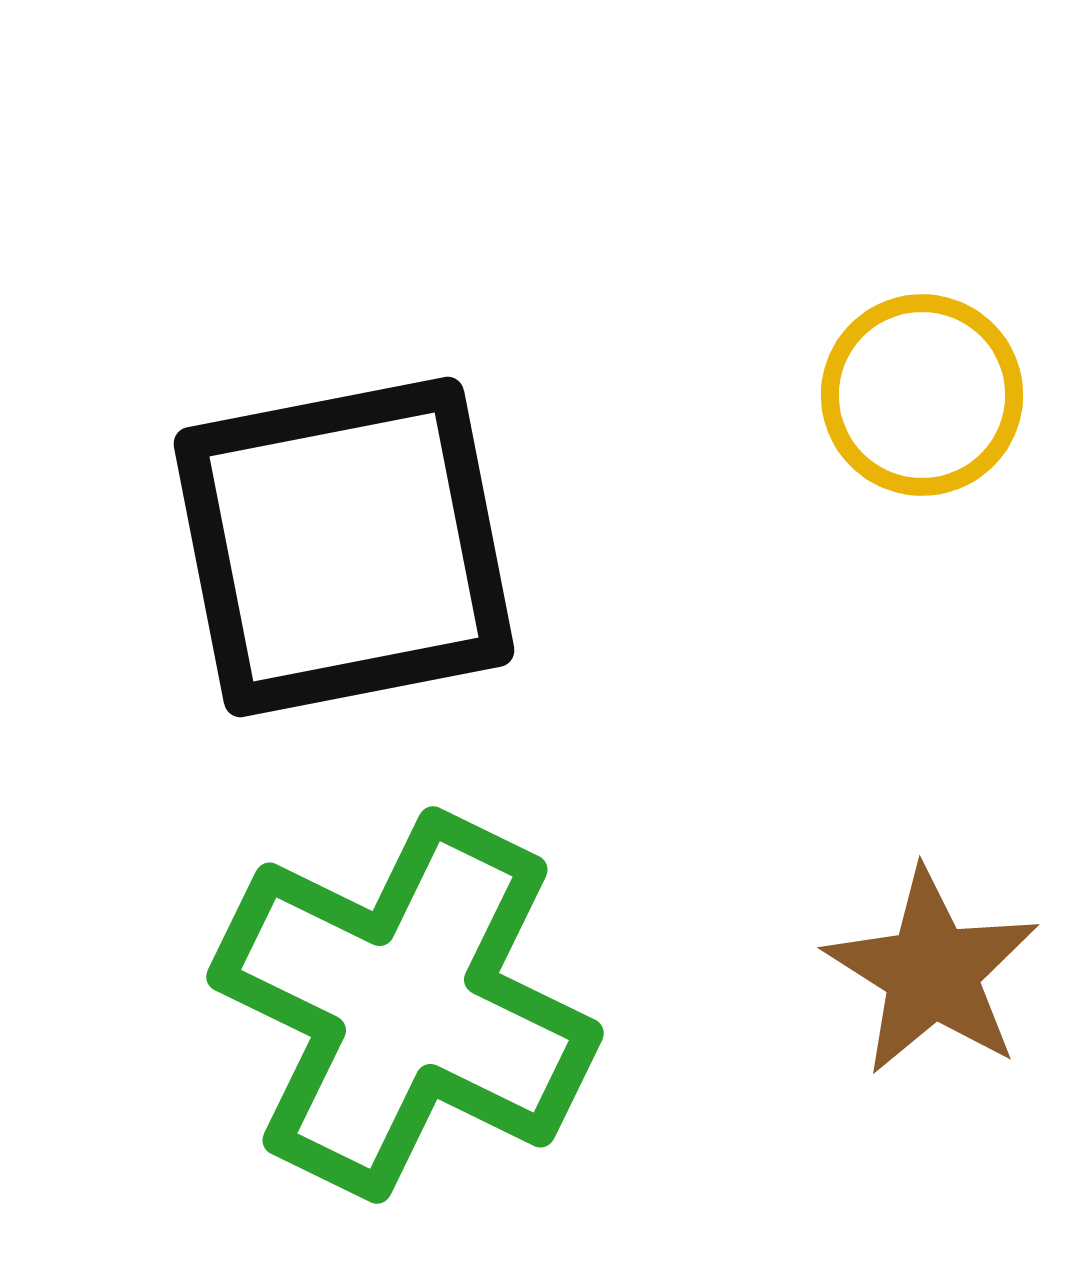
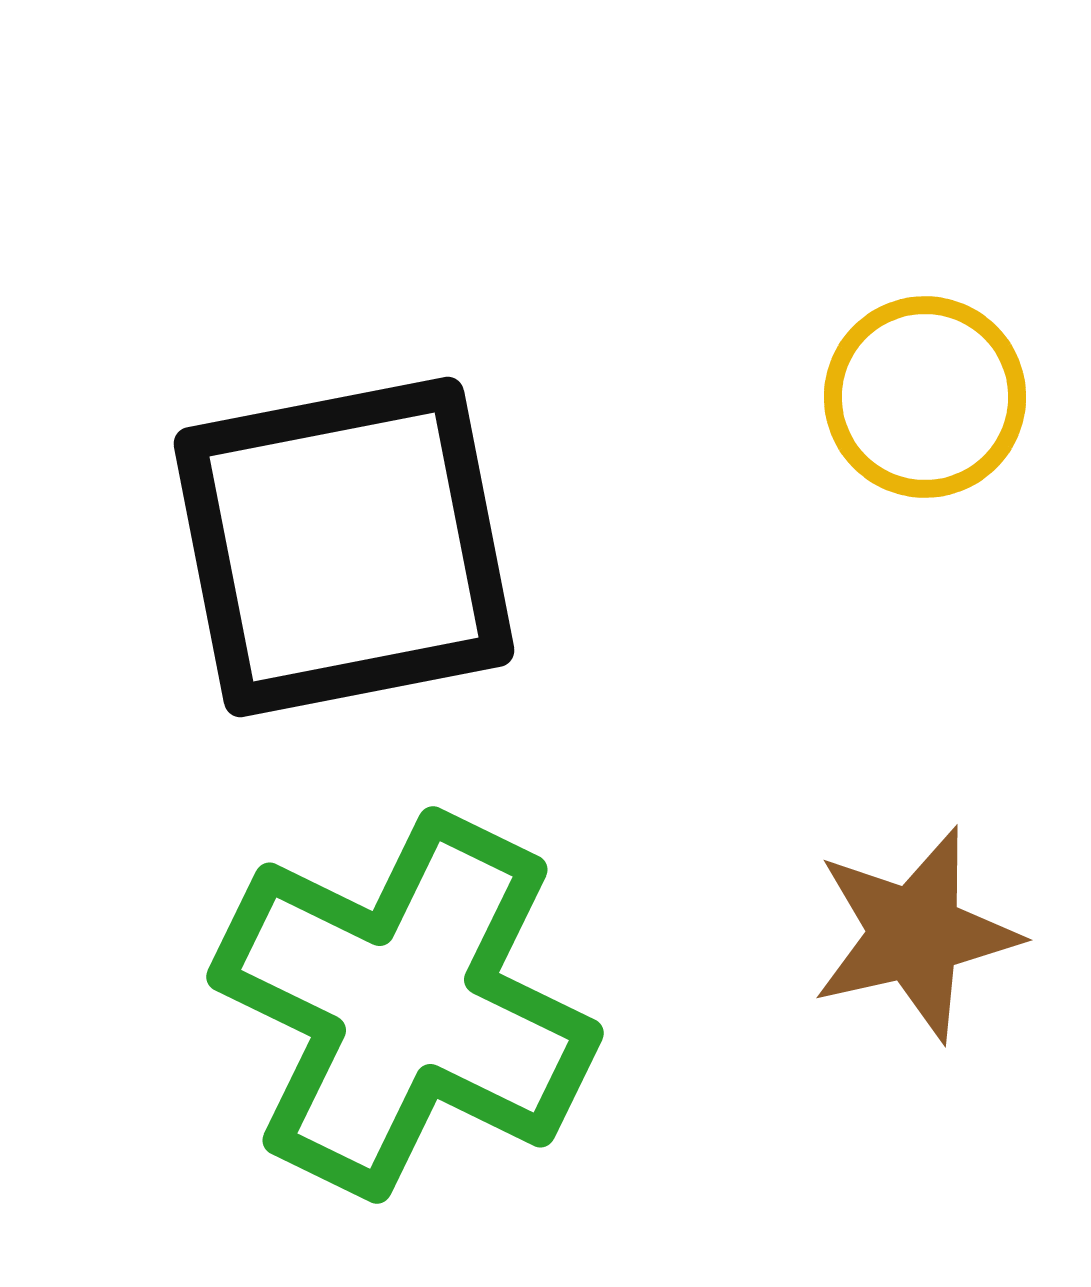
yellow circle: moved 3 px right, 2 px down
brown star: moved 17 px left, 38 px up; rotated 27 degrees clockwise
